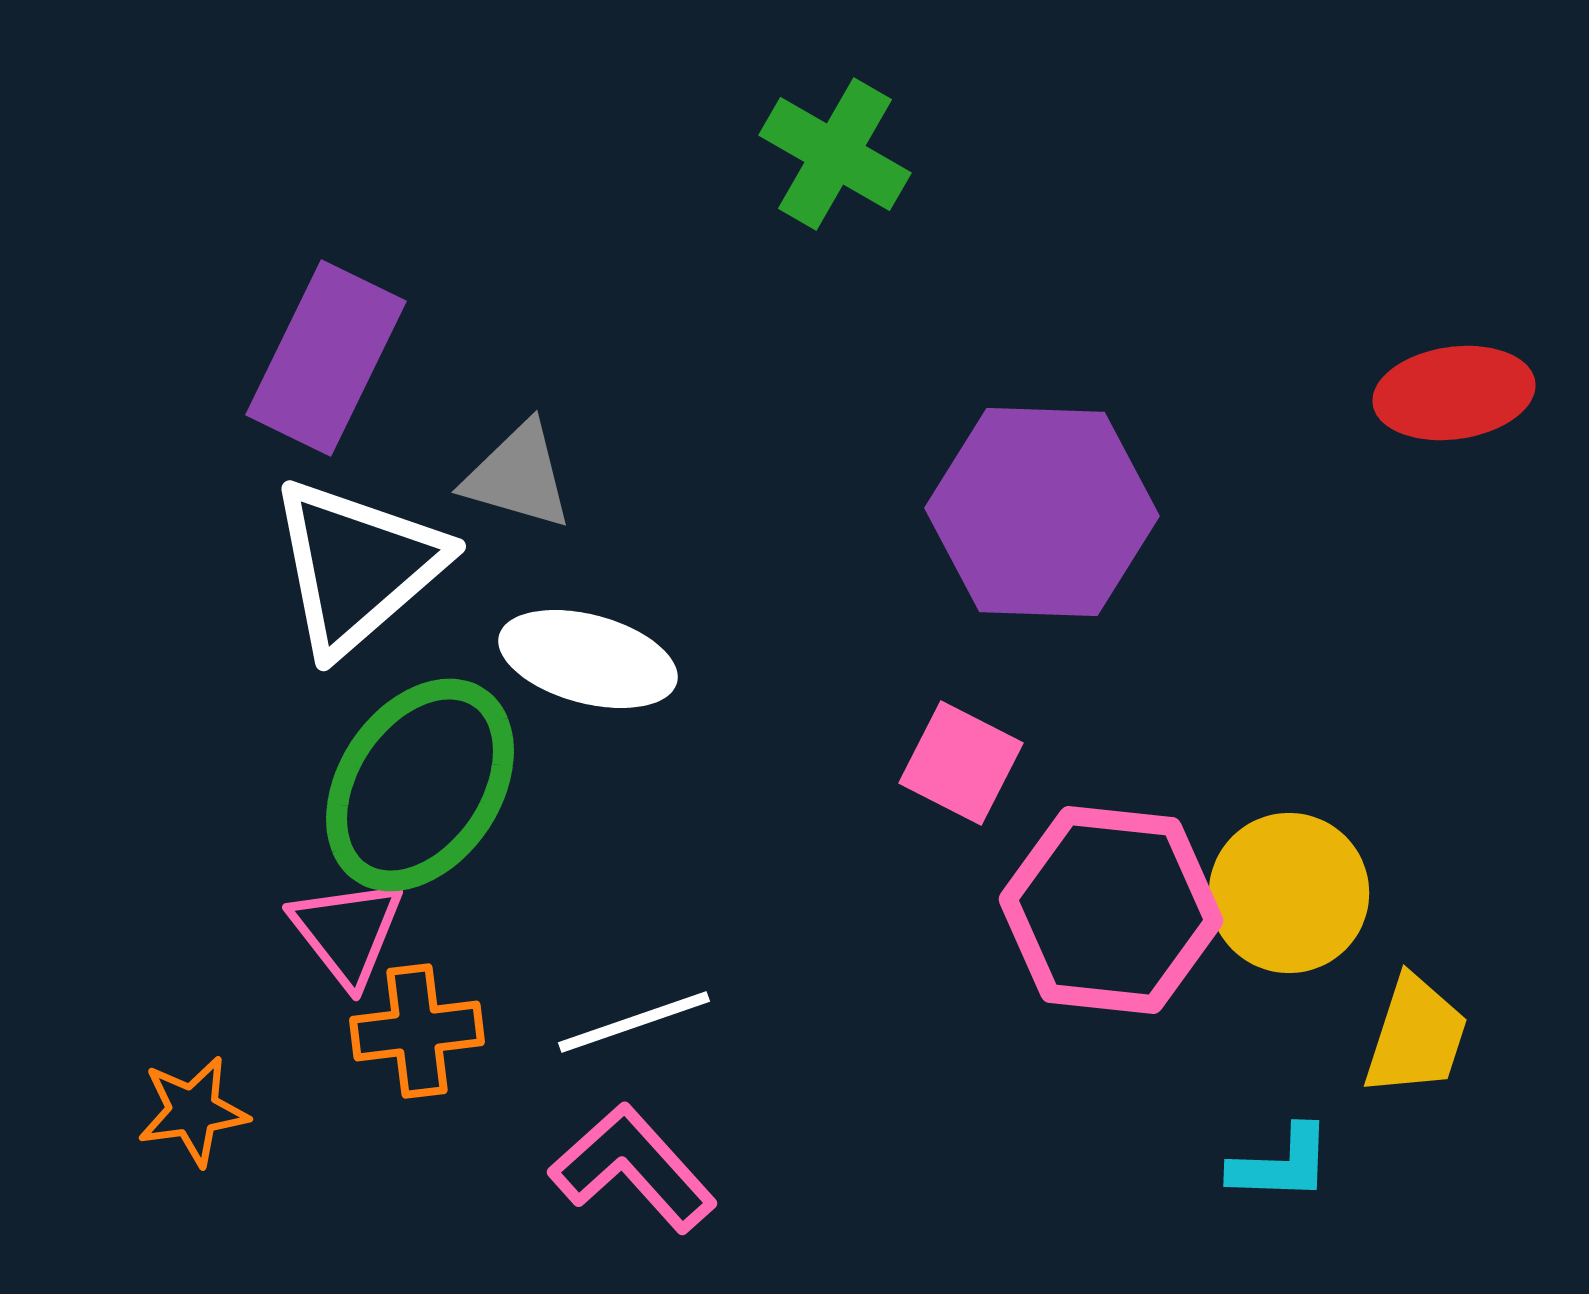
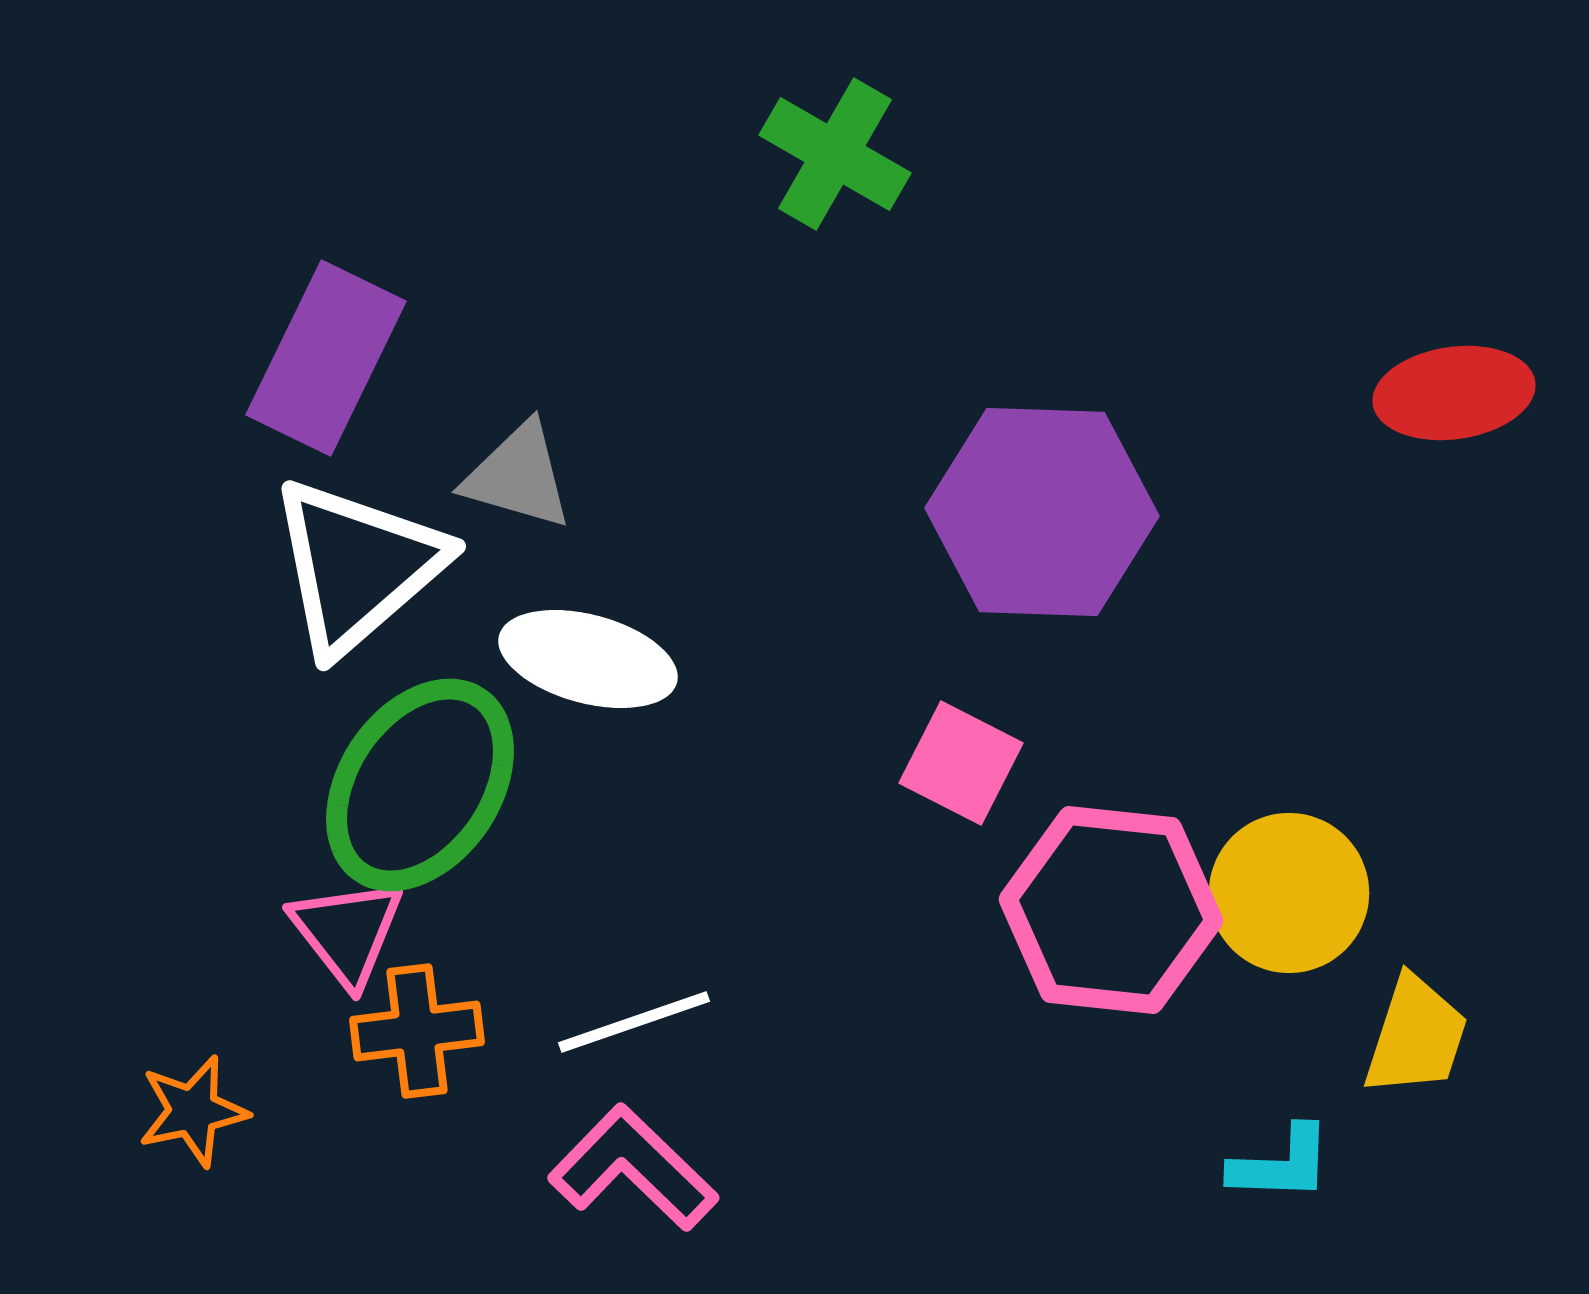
orange star: rotated 4 degrees counterclockwise
pink L-shape: rotated 4 degrees counterclockwise
